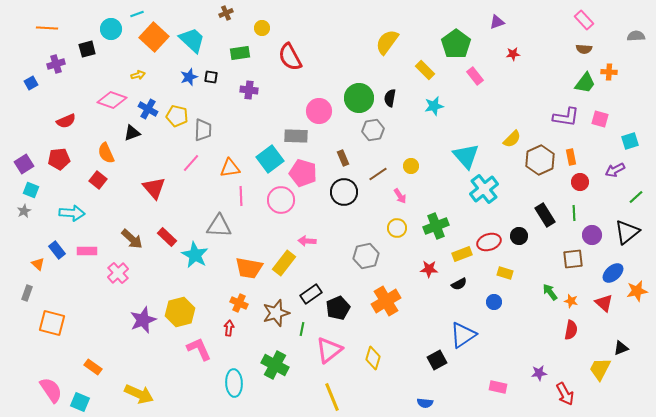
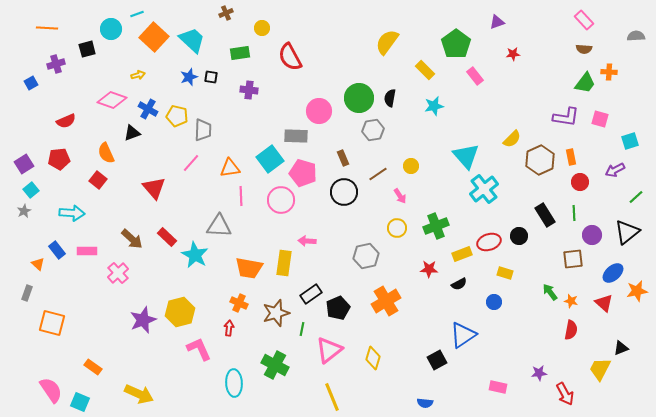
cyan square at (31, 190): rotated 28 degrees clockwise
yellow rectangle at (284, 263): rotated 30 degrees counterclockwise
